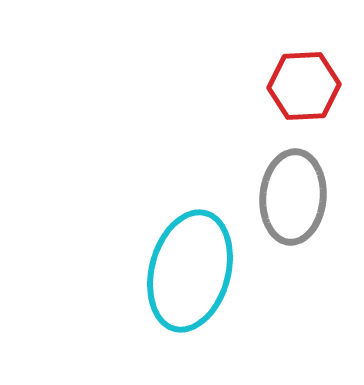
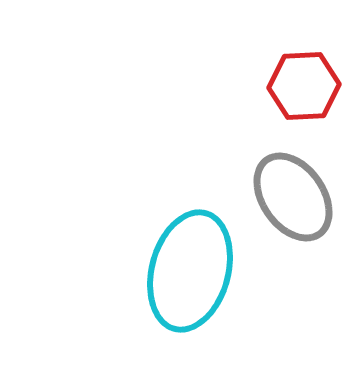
gray ellipse: rotated 40 degrees counterclockwise
